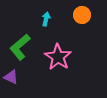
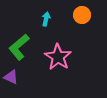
green L-shape: moved 1 px left
